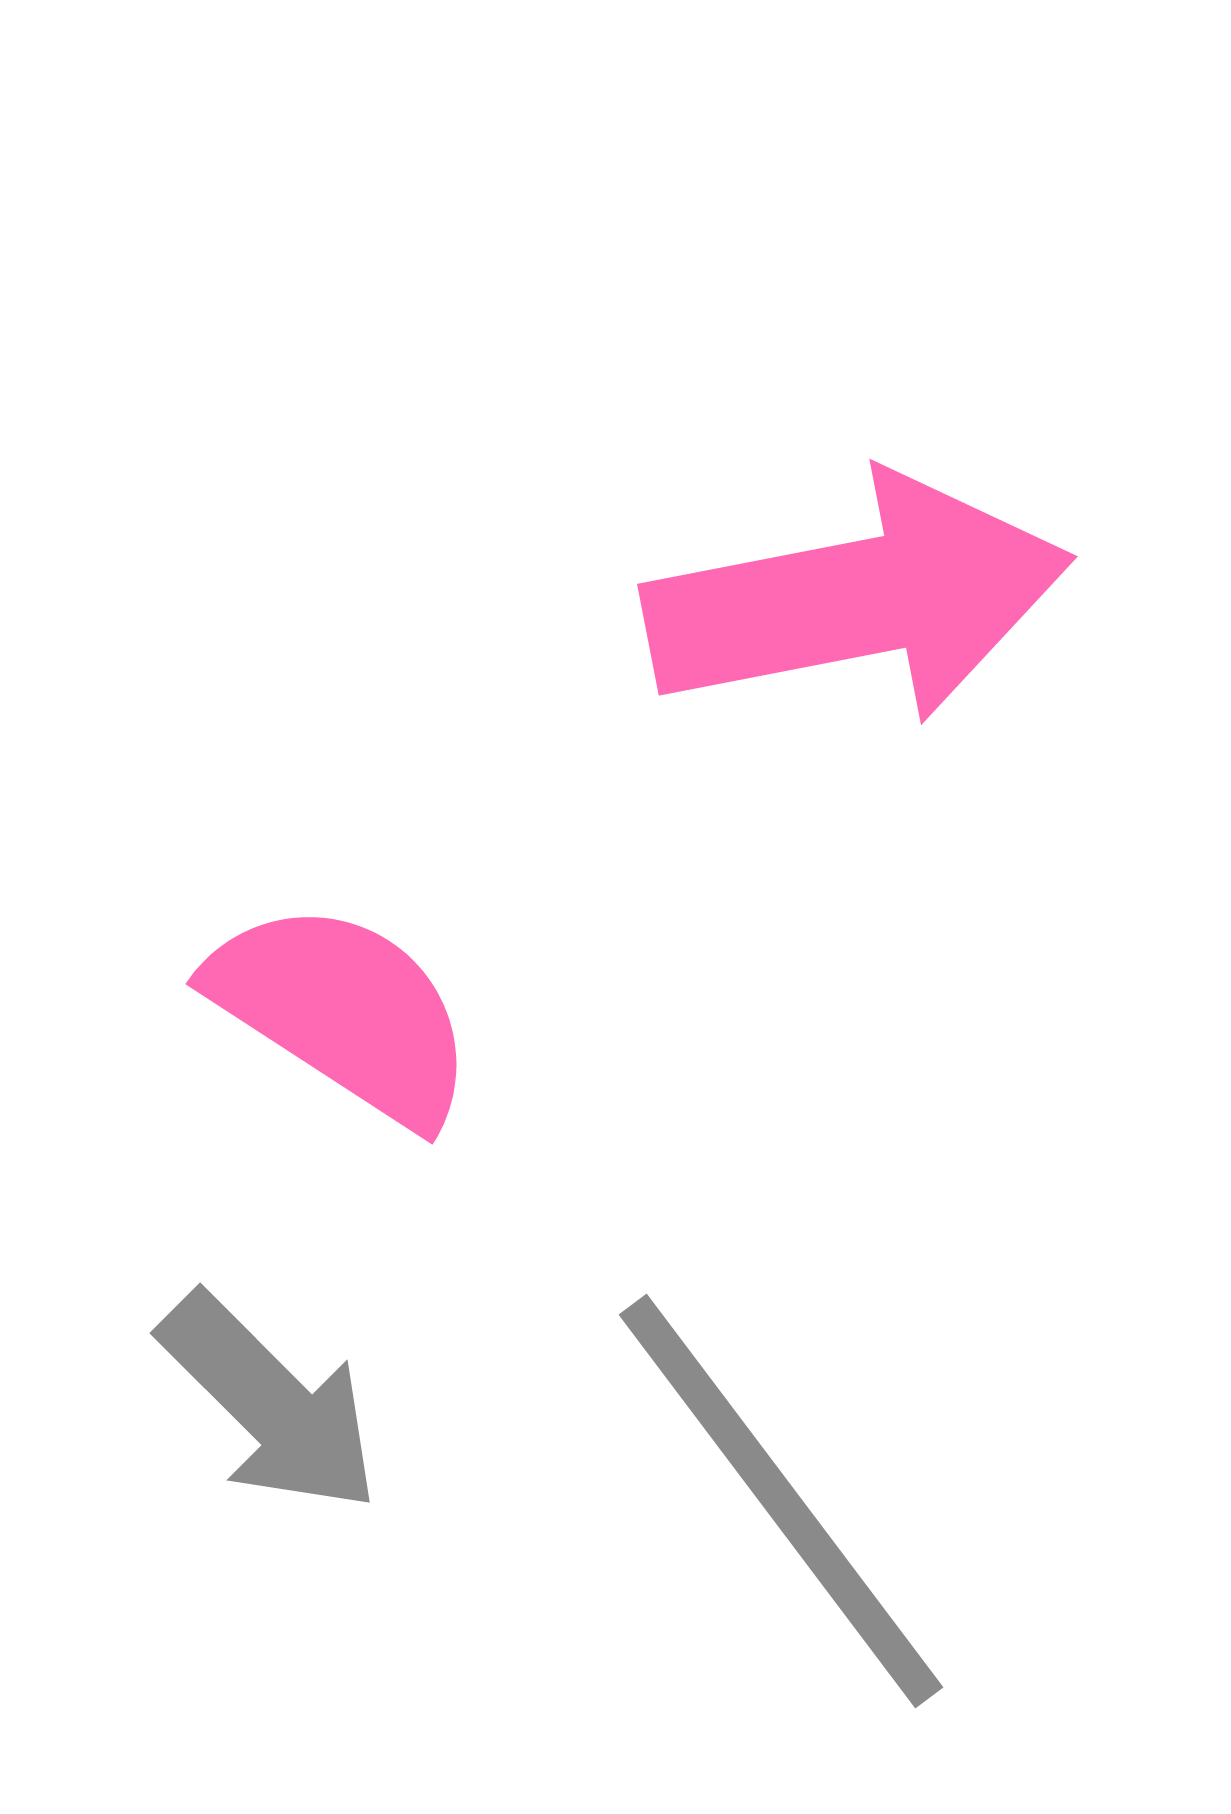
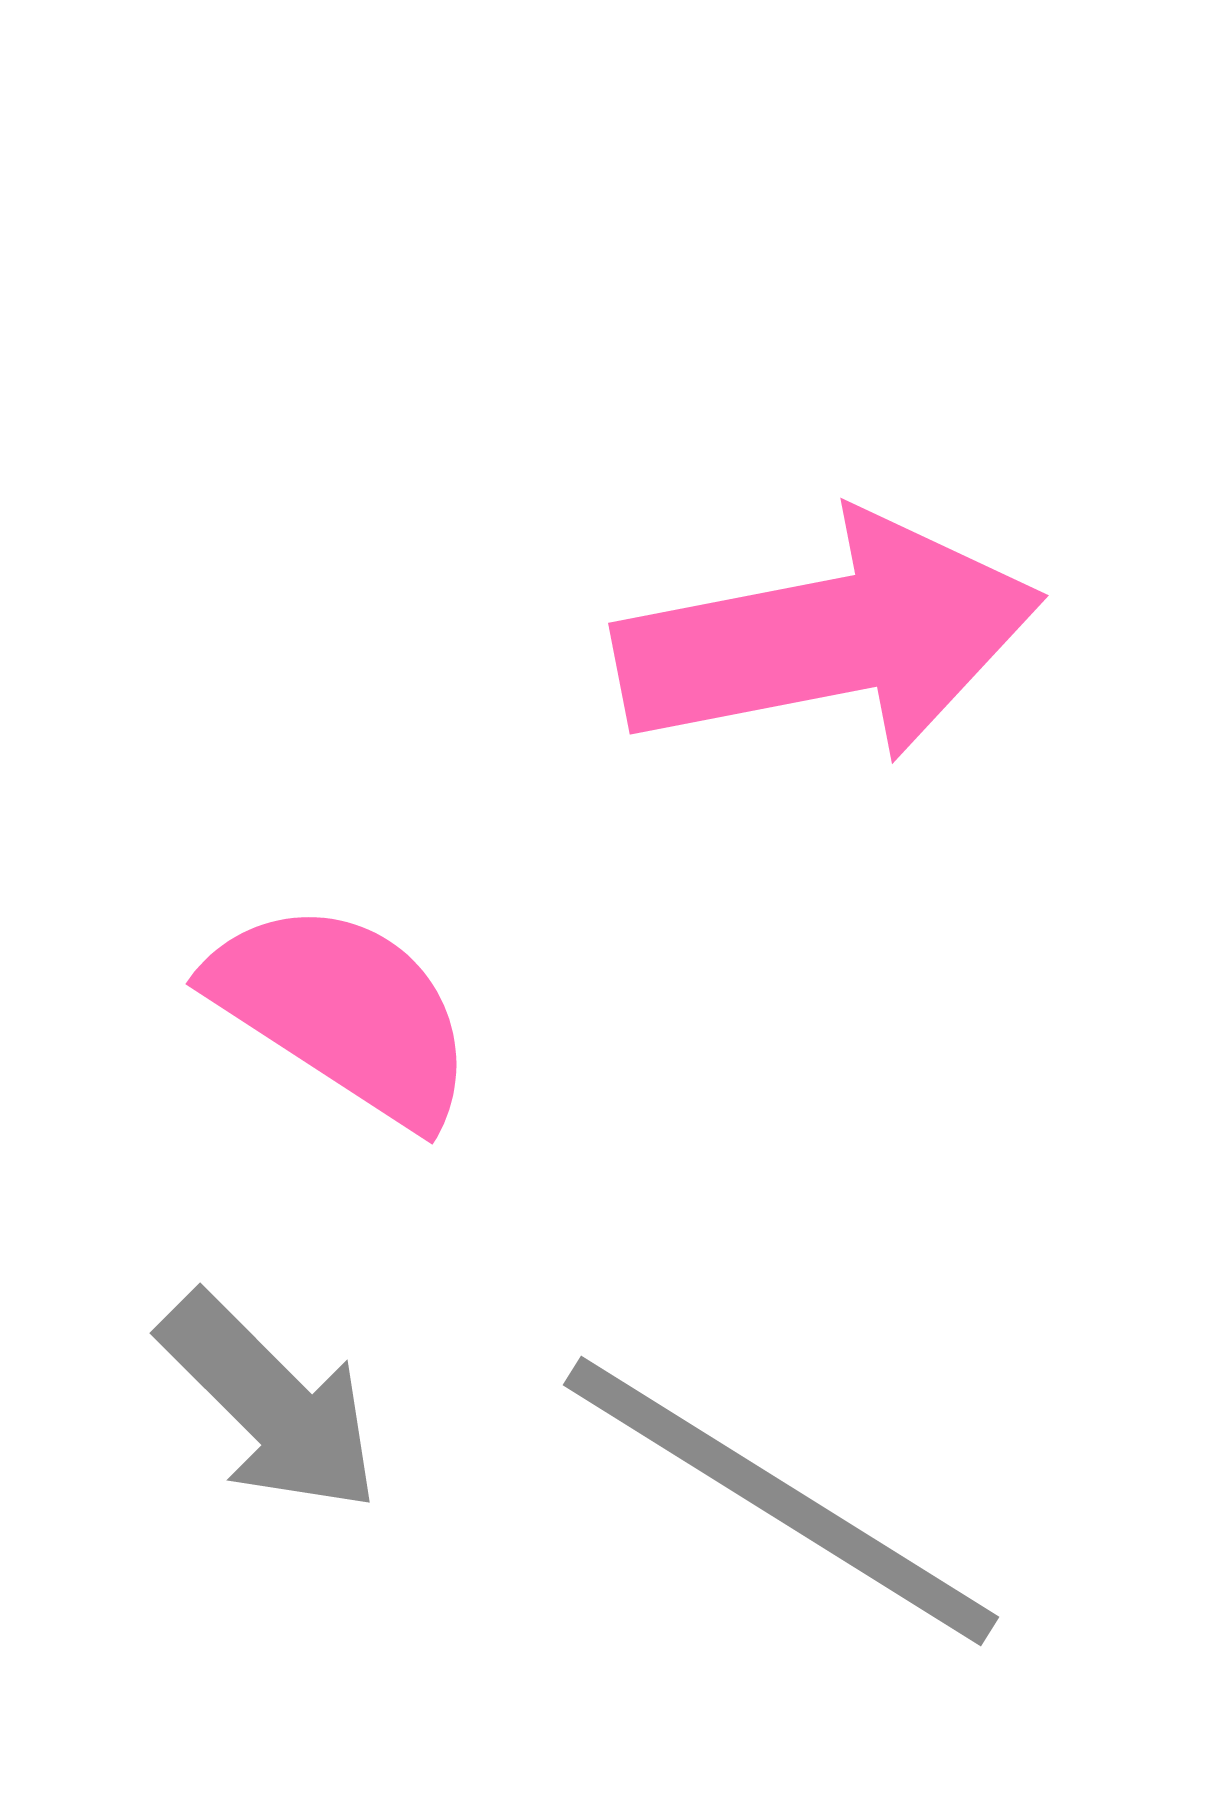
pink arrow: moved 29 px left, 39 px down
gray line: rotated 21 degrees counterclockwise
